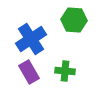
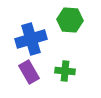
green hexagon: moved 4 px left
blue cross: rotated 16 degrees clockwise
